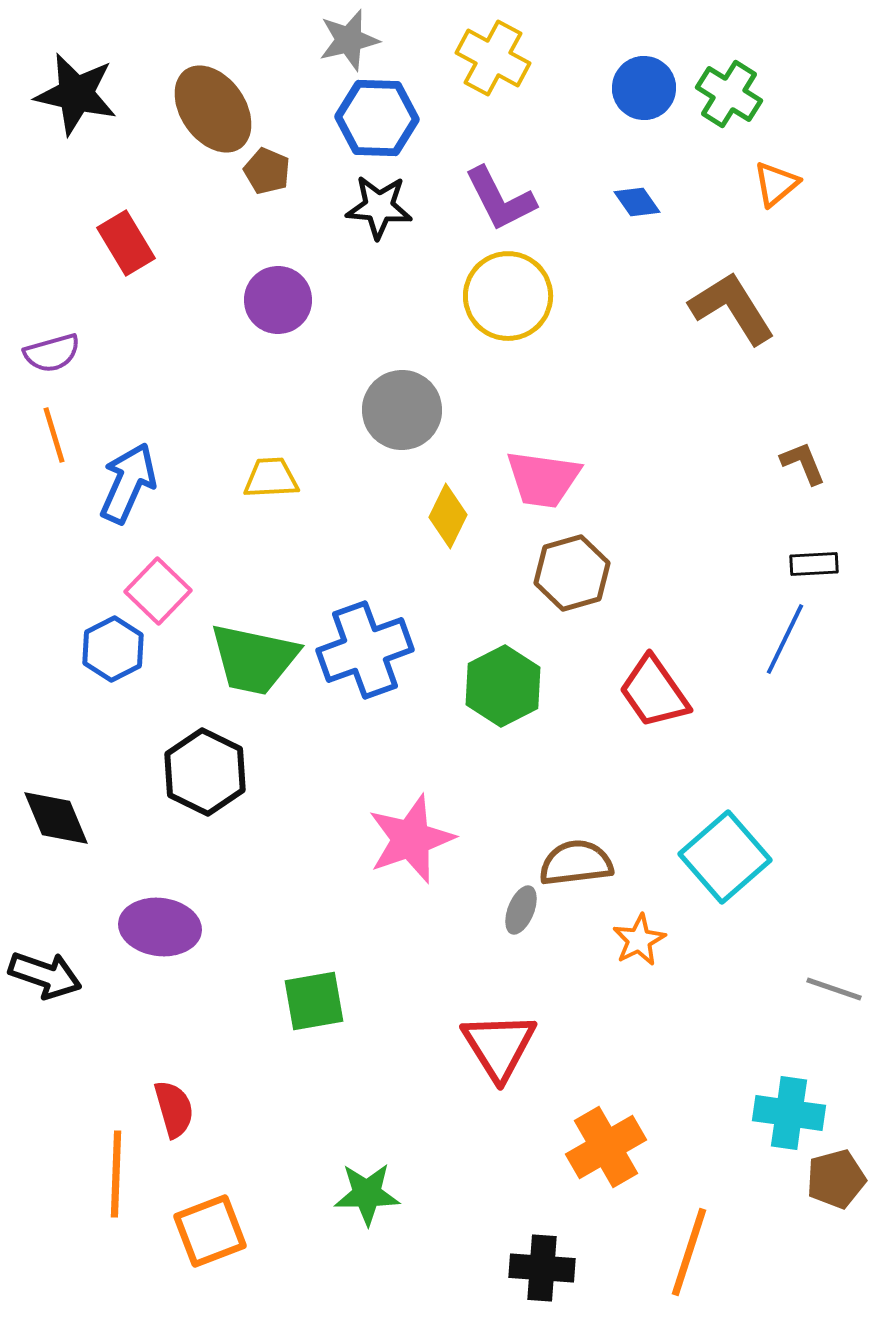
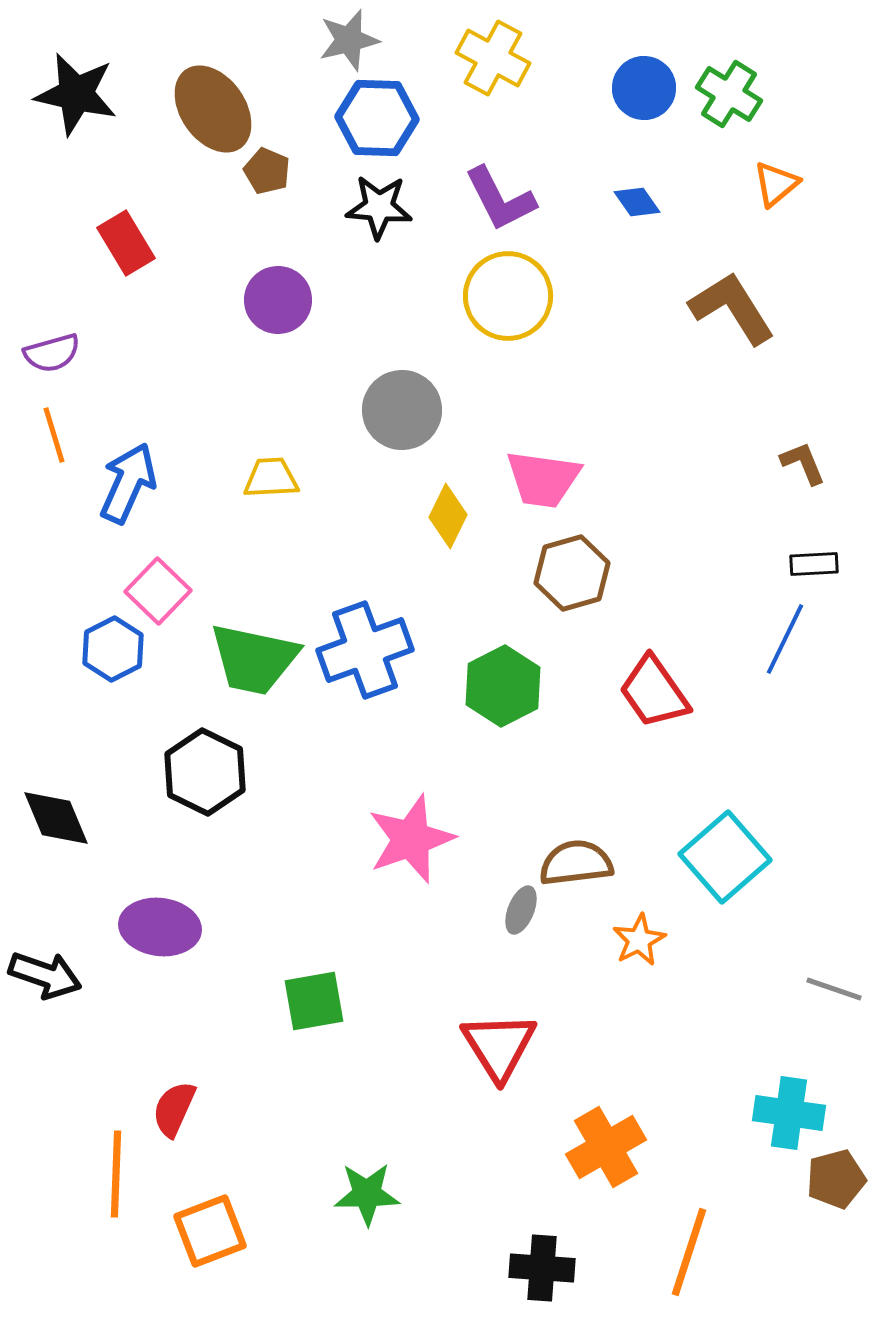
red semicircle at (174, 1109): rotated 140 degrees counterclockwise
